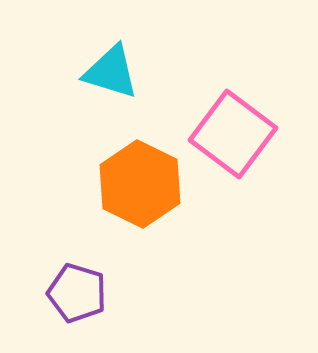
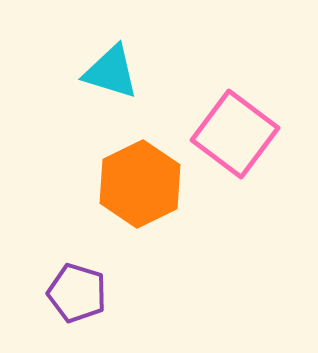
pink square: moved 2 px right
orange hexagon: rotated 8 degrees clockwise
